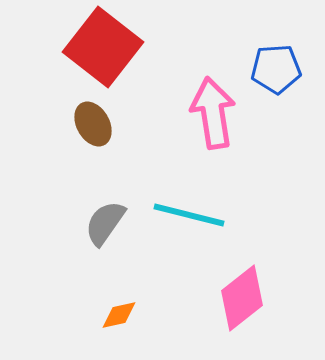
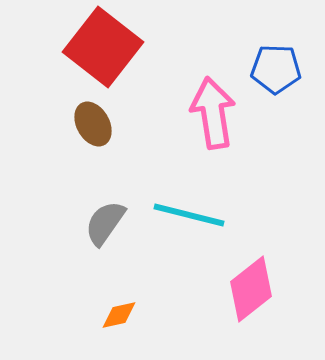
blue pentagon: rotated 6 degrees clockwise
pink diamond: moved 9 px right, 9 px up
